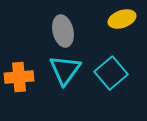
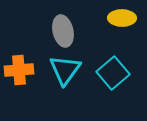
yellow ellipse: moved 1 px up; rotated 20 degrees clockwise
cyan square: moved 2 px right
orange cross: moved 7 px up
